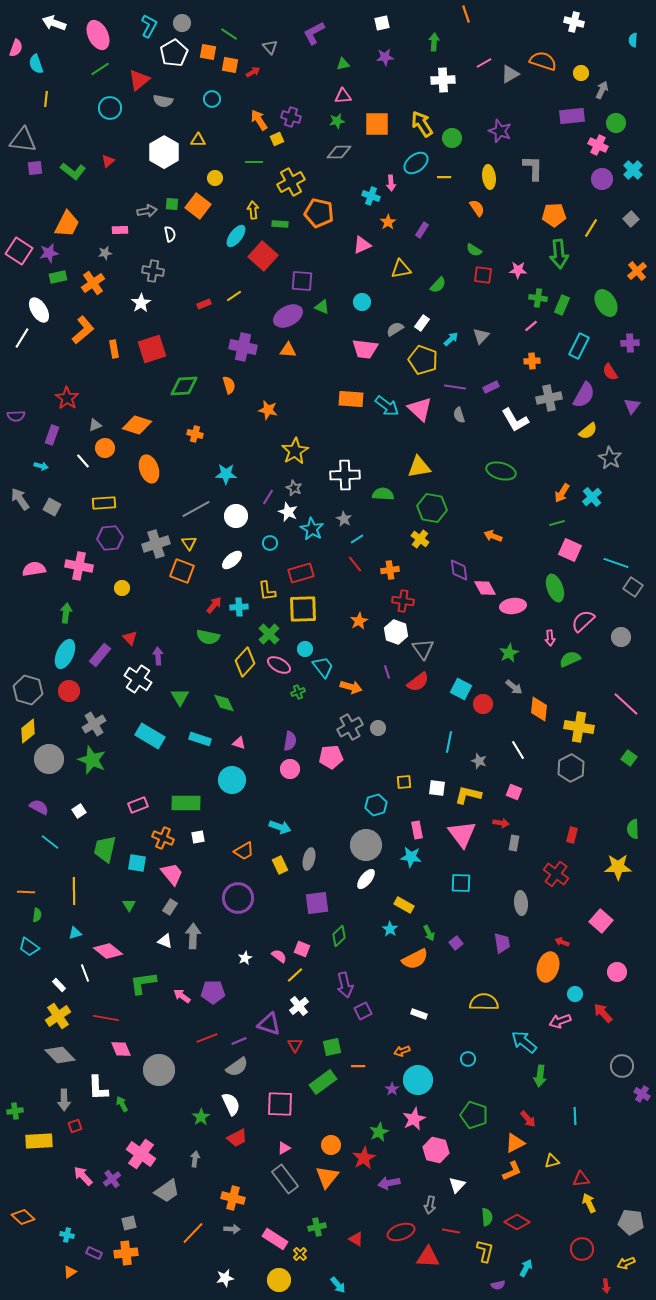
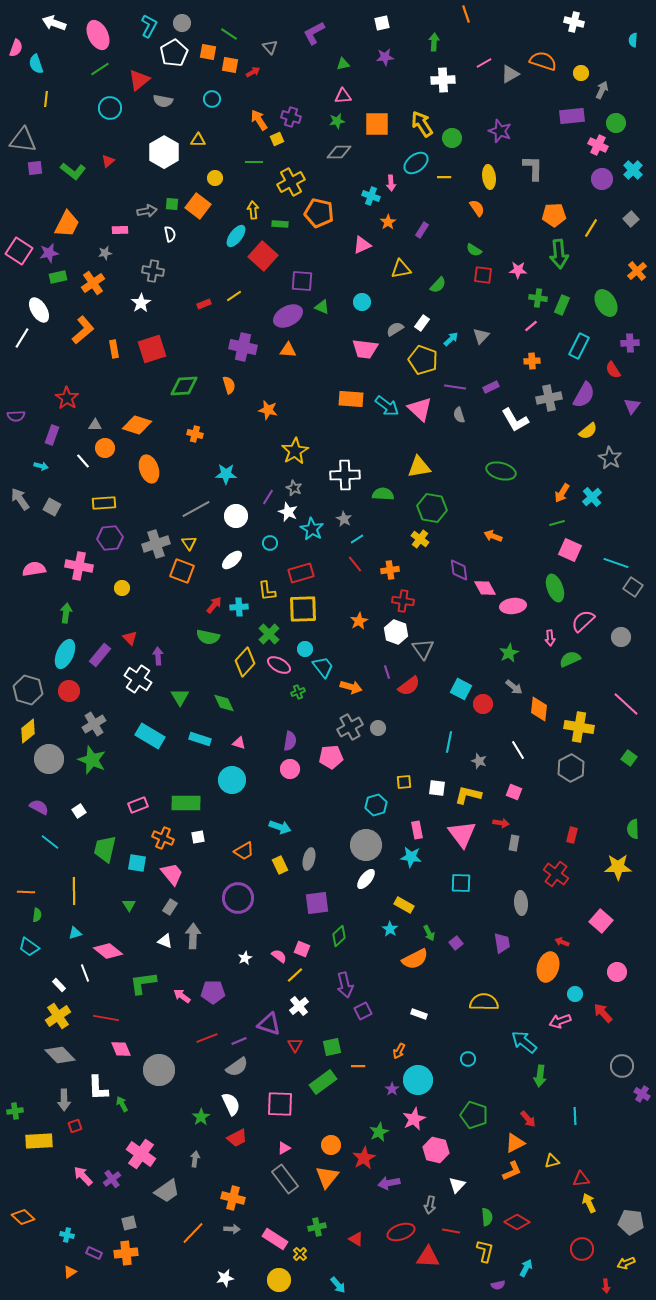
red semicircle at (610, 372): moved 3 px right, 2 px up
gray triangle at (95, 425): rotated 24 degrees clockwise
red semicircle at (418, 682): moved 9 px left, 4 px down
orange arrow at (402, 1051): moved 3 px left; rotated 42 degrees counterclockwise
